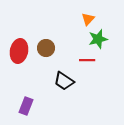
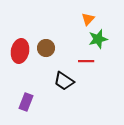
red ellipse: moved 1 px right
red line: moved 1 px left, 1 px down
purple rectangle: moved 4 px up
